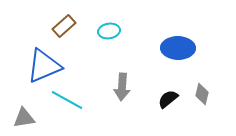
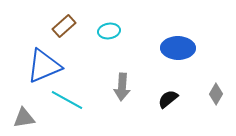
gray diamond: moved 14 px right; rotated 15 degrees clockwise
